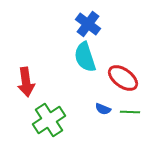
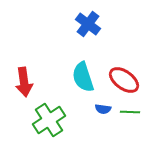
cyan semicircle: moved 2 px left, 20 px down
red ellipse: moved 1 px right, 2 px down
red arrow: moved 2 px left
blue semicircle: rotated 14 degrees counterclockwise
